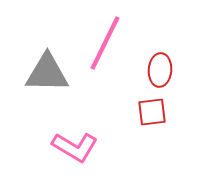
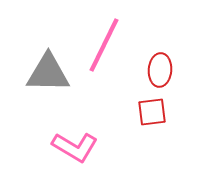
pink line: moved 1 px left, 2 px down
gray triangle: moved 1 px right
